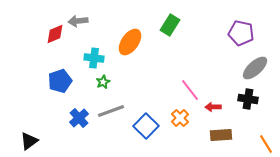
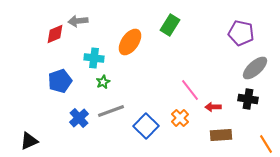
black triangle: rotated 12 degrees clockwise
